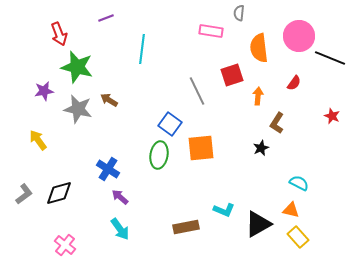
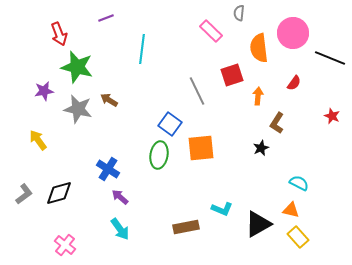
pink rectangle: rotated 35 degrees clockwise
pink circle: moved 6 px left, 3 px up
cyan L-shape: moved 2 px left, 1 px up
